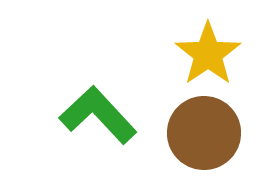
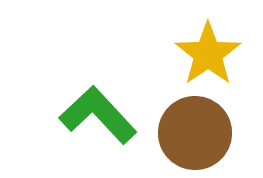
brown circle: moved 9 px left
